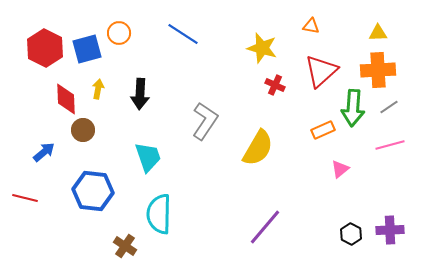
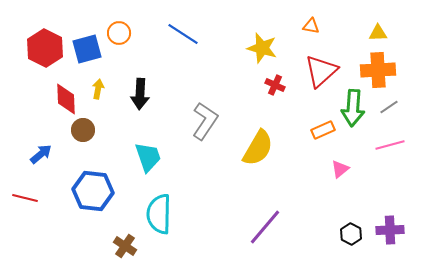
blue arrow: moved 3 px left, 2 px down
